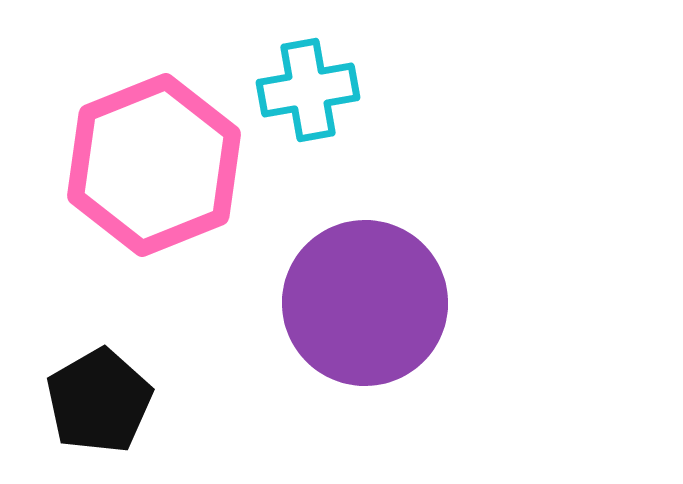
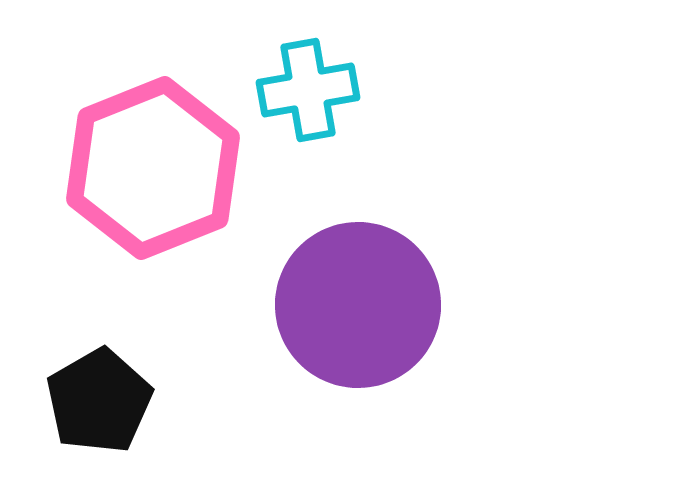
pink hexagon: moved 1 px left, 3 px down
purple circle: moved 7 px left, 2 px down
